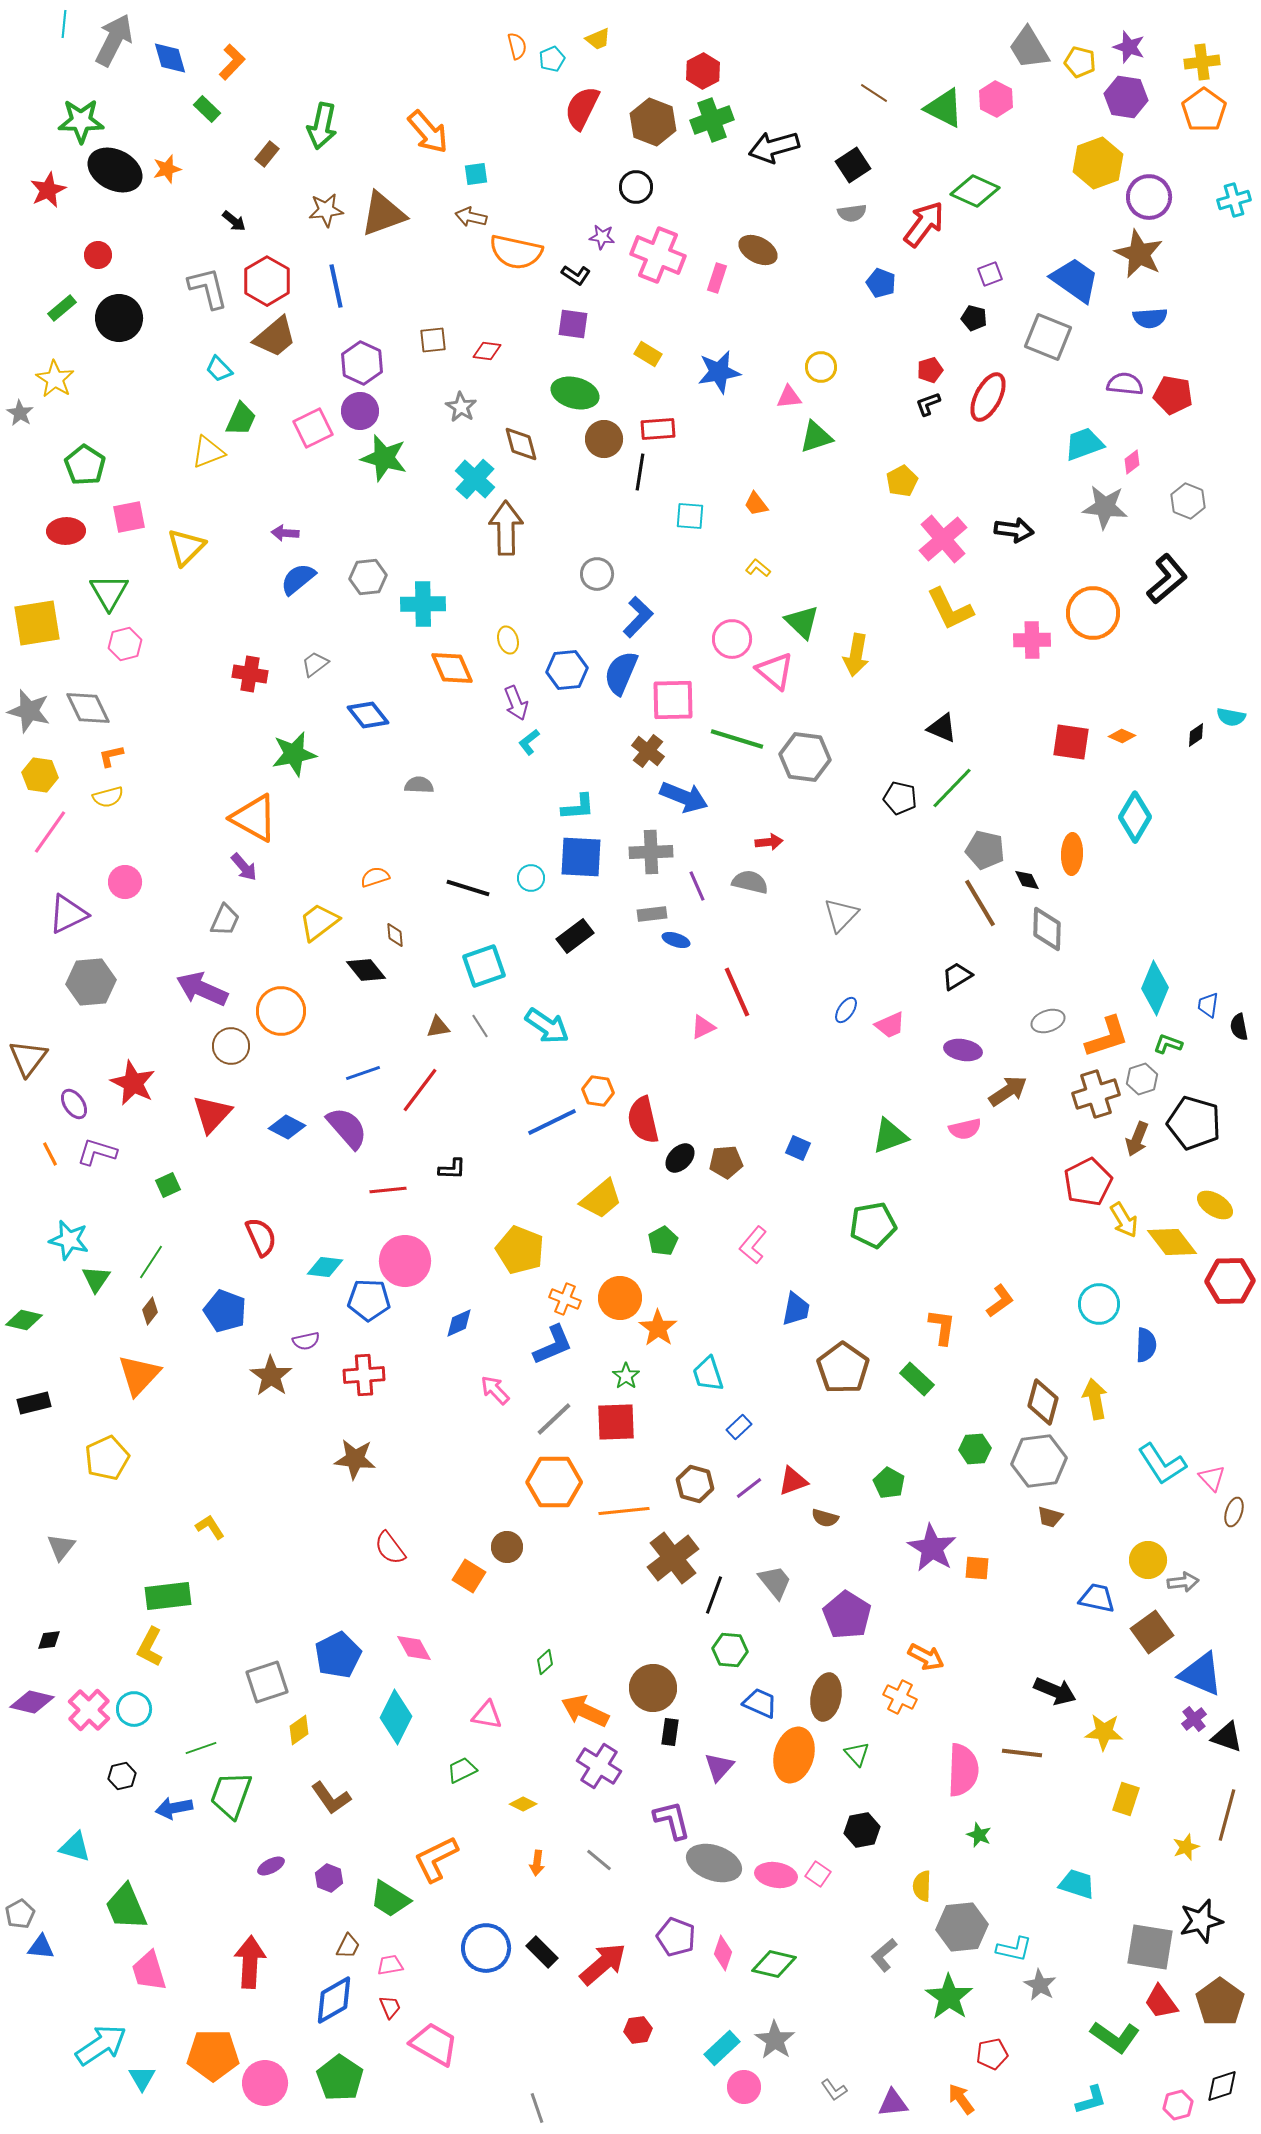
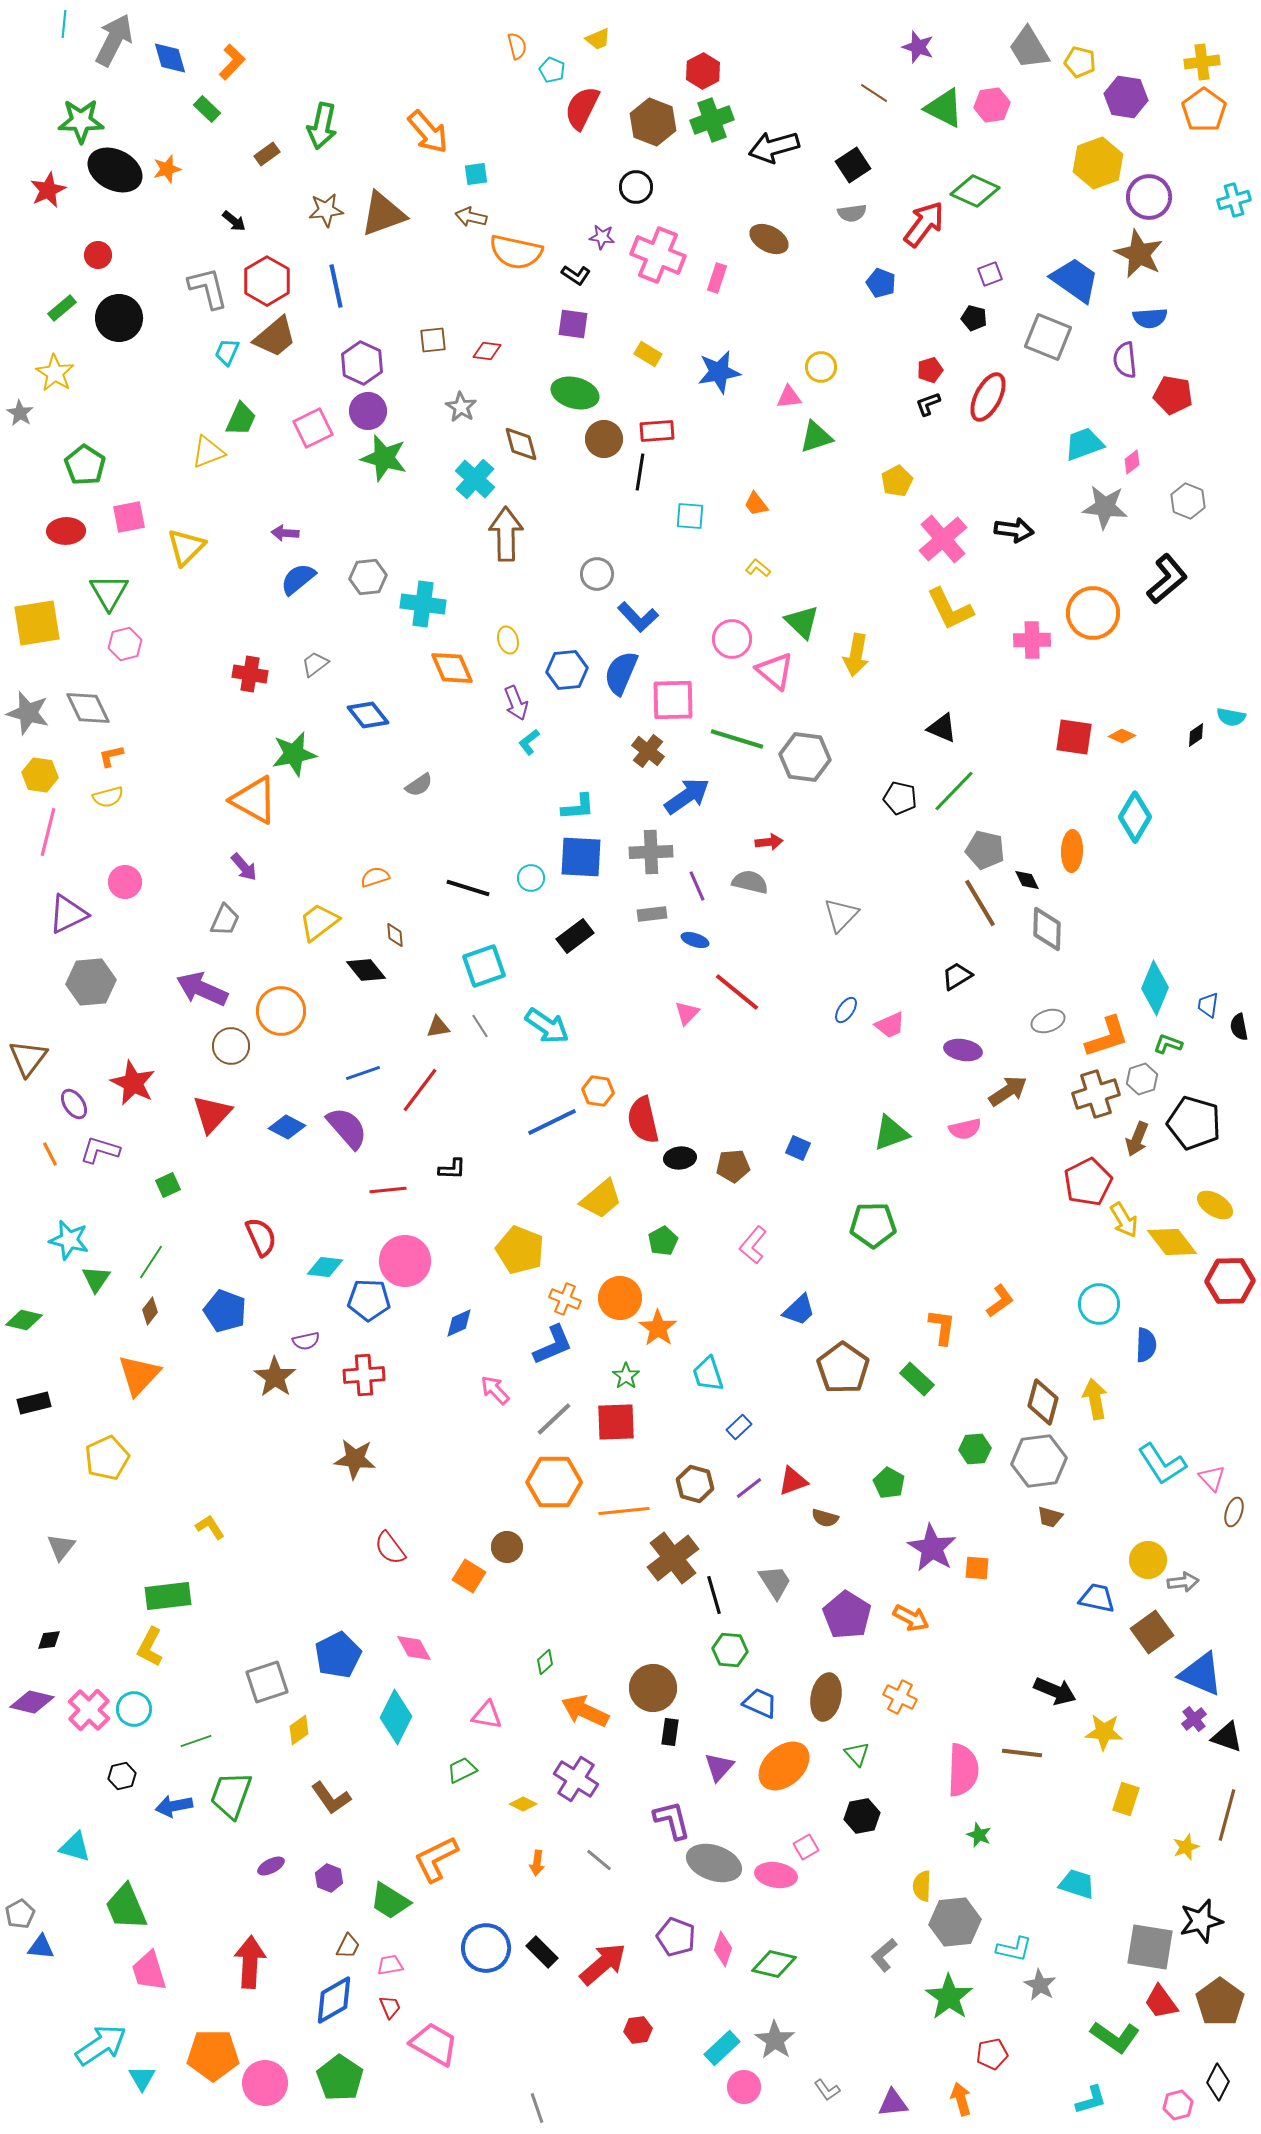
purple star at (1129, 47): moved 211 px left
cyan pentagon at (552, 59): moved 11 px down; rotated 25 degrees counterclockwise
pink hexagon at (996, 99): moved 4 px left, 6 px down; rotated 24 degrees clockwise
brown rectangle at (267, 154): rotated 15 degrees clockwise
brown ellipse at (758, 250): moved 11 px right, 11 px up
cyan trapezoid at (219, 369): moved 8 px right, 17 px up; rotated 68 degrees clockwise
yellow star at (55, 379): moved 6 px up
purple semicircle at (1125, 384): moved 24 px up; rotated 102 degrees counterclockwise
purple circle at (360, 411): moved 8 px right
red rectangle at (658, 429): moved 1 px left, 2 px down
yellow pentagon at (902, 481): moved 5 px left
brown arrow at (506, 528): moved 6 px down
cyan cross at (423, 604): rotated 9 degrees clockwise
blue L-shape at (638, 617): rotated 93 degrees clockwise
gray star at (29, 711): moved 1 px left, 2 px down
red square at (1071, 742): moved 3 px right, 5 px up
gray semicircle at (419, 785): rotated 144 degrees clockwise
green line at (952, 788): moved 2 px right, 3 px down
blue arrow at (684, 797): moved 3 px right, 1 px up; rotated 57 degrees counterclockwise
orange triangle at (254, 818): moved 18 px up
pink line at (50, 832): moved 2 px left; rotated 21 degrees counterclockwise
orange ellipse at (1072, 854): moved 3 px up
blue ellipse at (676, 940): moved 19 px right
red line at (737, 992): rotated 27 degrees counterclockwise
pink triangle at (703, 1027): moved 16 px left, 14 px up; rotated 20 degrees counterclockwise
green triangle at (890, 1136): moved 1 px right, 3 px up
purple L-shape at (97, 1152): moved 3 px right, 2 px up
black ellipse at (680, 1158): rotated 40 degrees clockwise
brown pentagon at (726, 1162): moved 7 px right, 4 px down
green pentagon at (873, 1225): rotated 9 degrees clockwise
blue trapezoid at (796, 1309): moved 3 px right, 1 px down; rotated 36 degrees clockwise
brown star at (271, 1376): moved 4 px right, 1 px down
gray trapezoid at (775, 1582): rotated 6 degrees clockwise
black line at (714, 1595): rotated 36 degrees counterclockwise
orange arrow at (926, 1657): moved 15 px left, 39 px up
green line at (201, 1748): moved 5 px left, 7 px up
orange ellipse at (794, 1755): moved 10 px left, 11 px down; rotated 32 degrees clockwise
purple cross at (599, 1766): moved 23 px left, 13 px down
blue arrow at (174, 1808): moved 2 px up
black hexagon at (862, 1830): moved 14 px up
pink square at (818, 1874): moved 12 px left, 27 px up; rotated 25 degrees clockwise
green trapezoid at (390, 1899): moved 2 px down
gray hexagon at (962, 1927): moved 7 px left, 5 px up
pink diamond at (723, 1953): moved 4 px up
black diamond at (1222, 2086): moved 4 px left, 4 px up; rotated 45 degrees counterclockwise
gray L-shape at (834, 2090): moved 7 px left
orange arrow at (961, 2099): rotated 20 degrees clockwise
